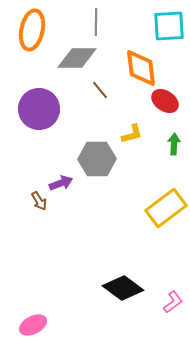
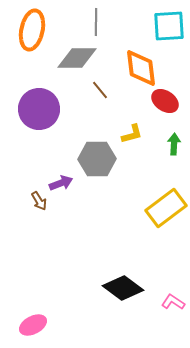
pink L-shape: rotated 110 degrees counterclockwise
